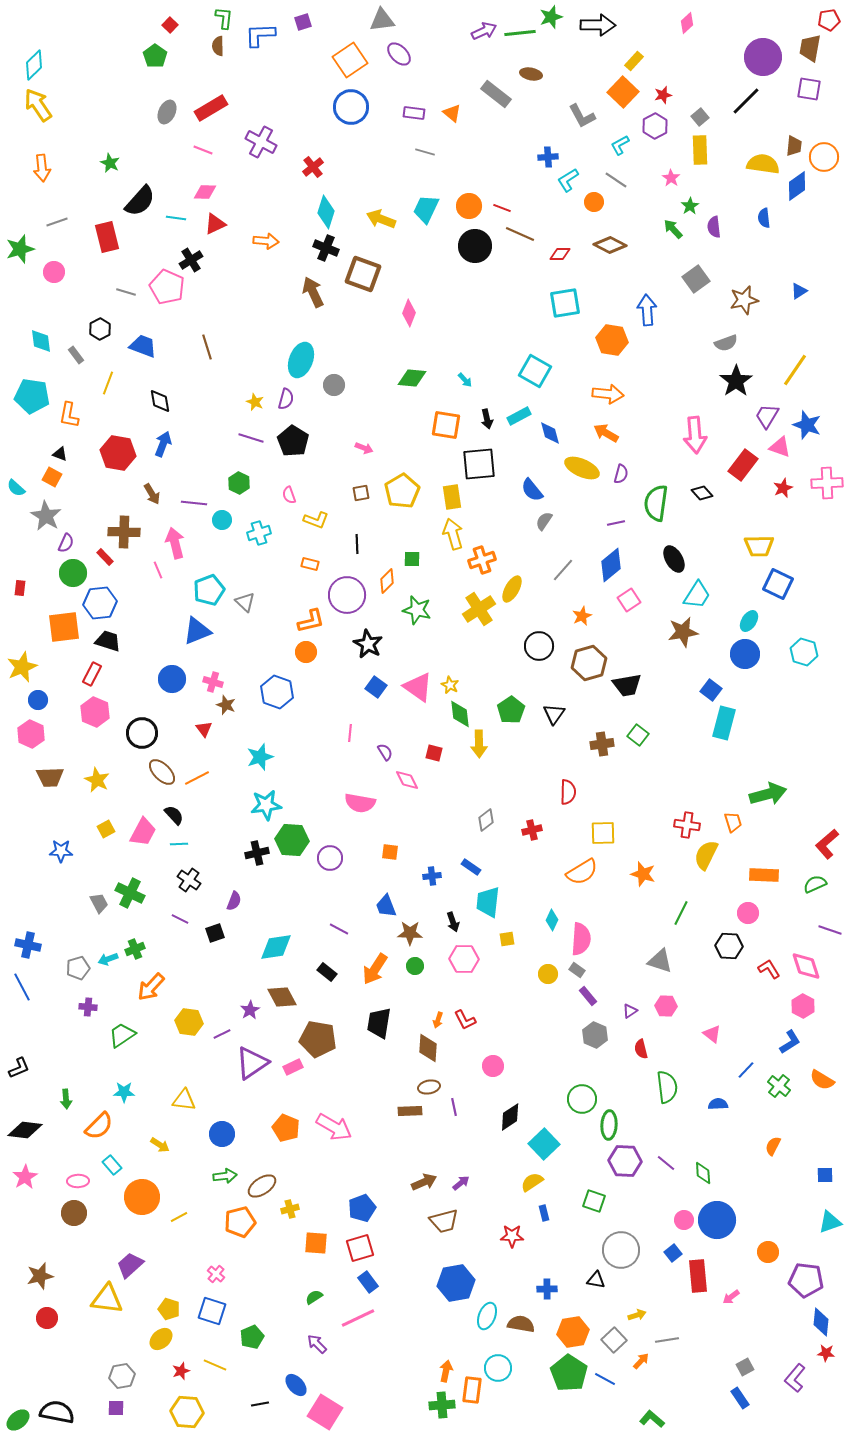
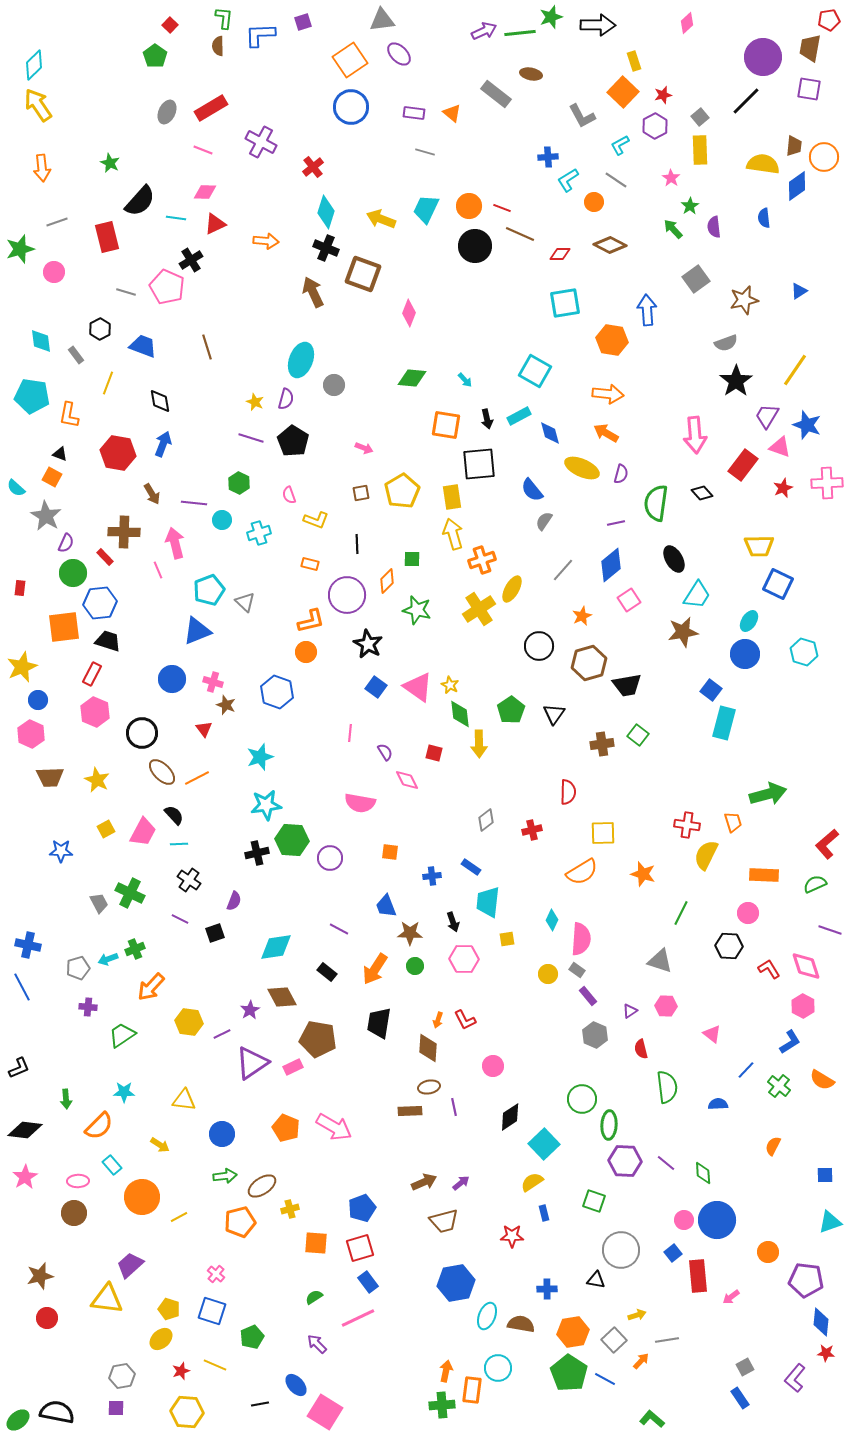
yellow rectangle at (634, 61): rotated 60 degrees counterclockwise
